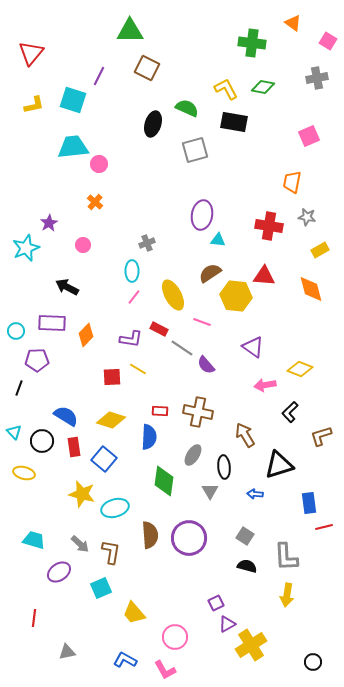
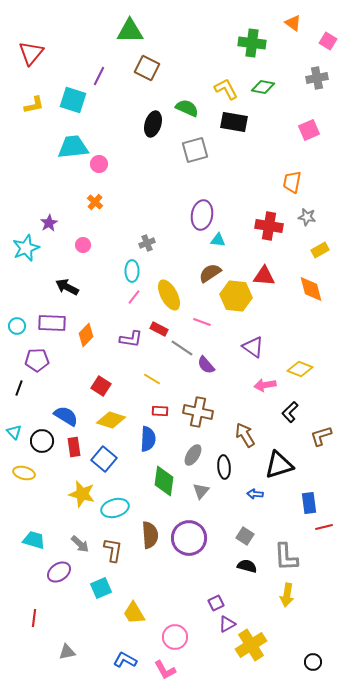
pink square at (309, 136): moved 6 px up
yellow ellipse at (173, 295): moved 4 px left
cyan circle at (16, 331): moved 1 px right, 5 px up
yellow line at (138, 369): moved 14 px right, 10 px down
red square at (112, 377): moved 11 px left, 9 px down; rotated 36 degrees clockwise
blue semicircle at (149, 437): moved 1 px left, 2 px down
gray triangle at (210, 491): moved 9 px left; rotated 12 degrees clockwise
brown L-shape at (111, 552): moved 2 px right, 2 px up
yellow trapezoid at (134, 613): rotated 10 degrees clockwise
